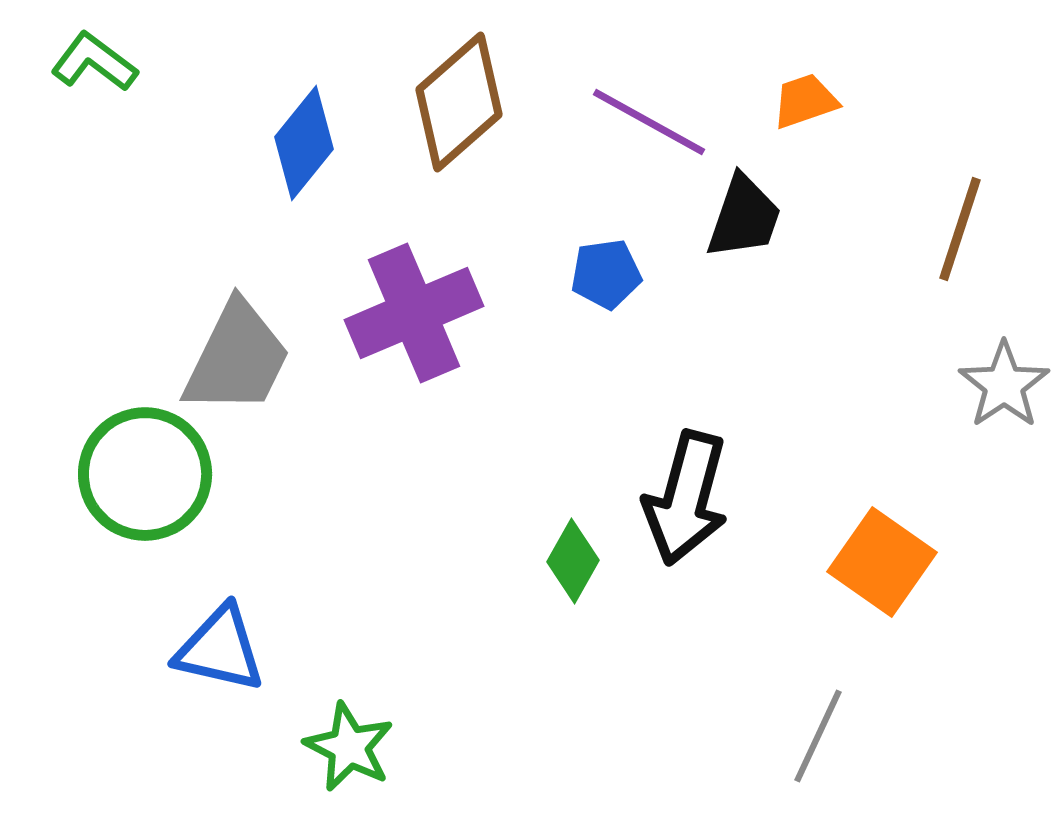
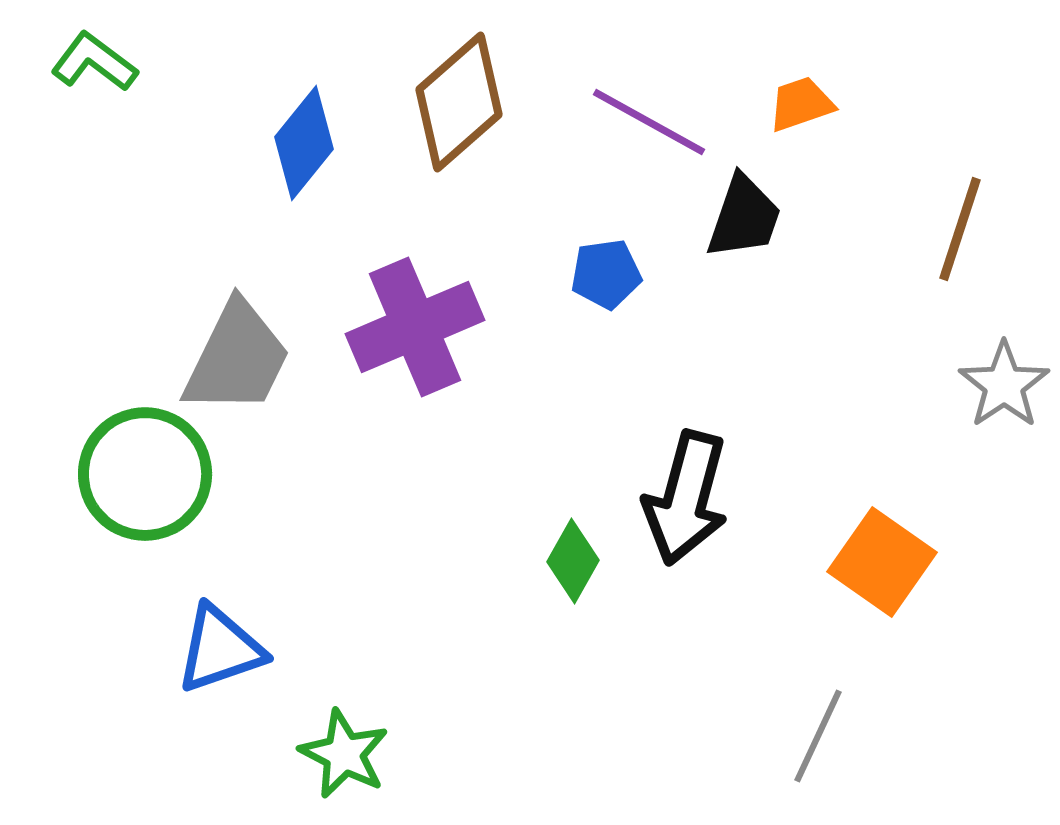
orange trapezoid: moved 4 px left, 3 px down
purple cross: moved 1 px right, 14 px down
blue triangle: rotated 32 degrees counterclockwise
green star: moved 5 px left, 7 px down
